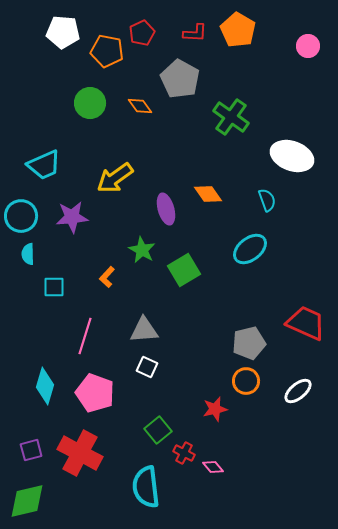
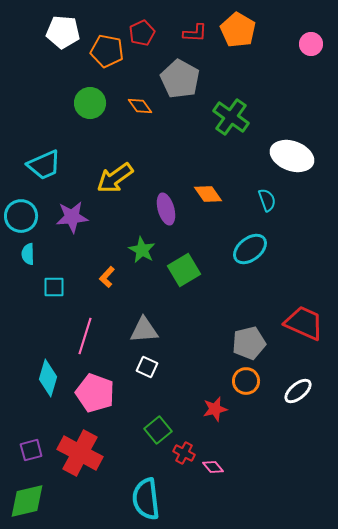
pink circle at (308, 46): moved 3 px right, 2 px up
red trapezoid at (306, 323): moved 2 px left
cyan diamond at (45, 386): moved 3 px right, 8 px up
cyan semicircle at (146, 487): moved 12 px down
